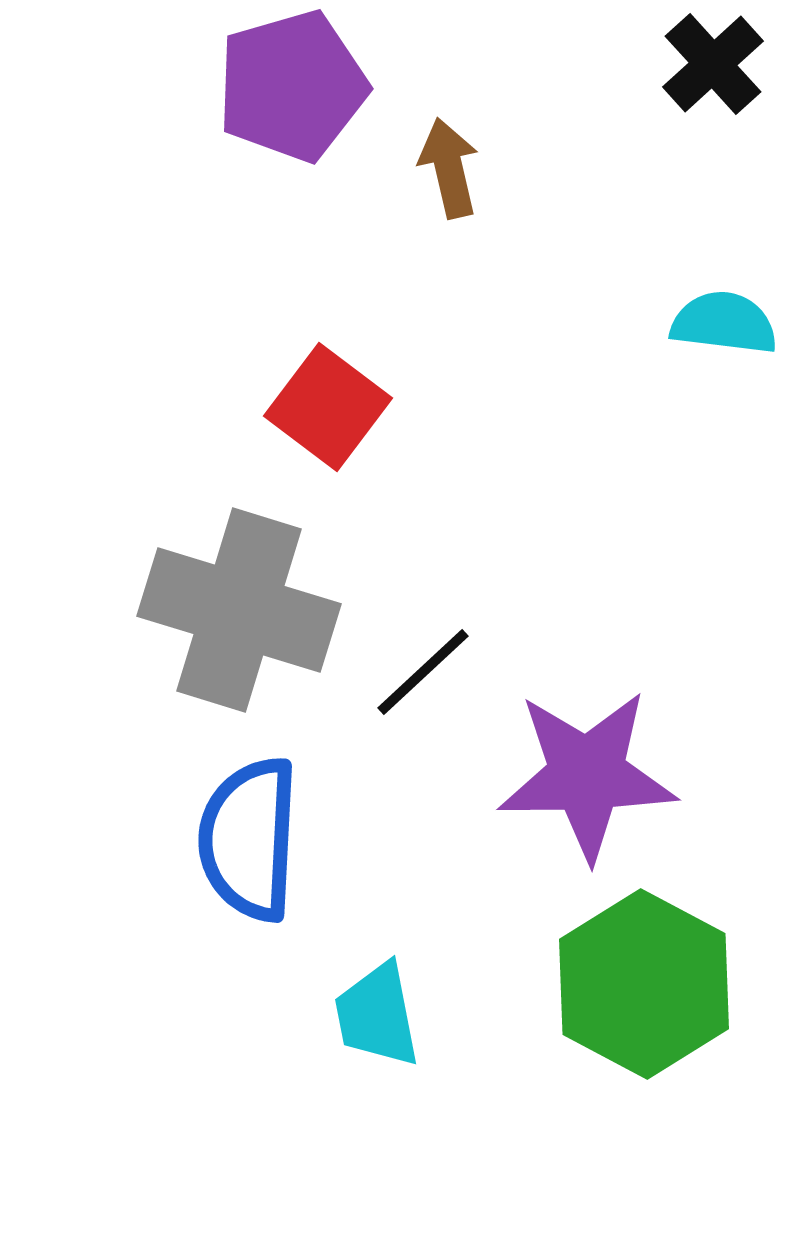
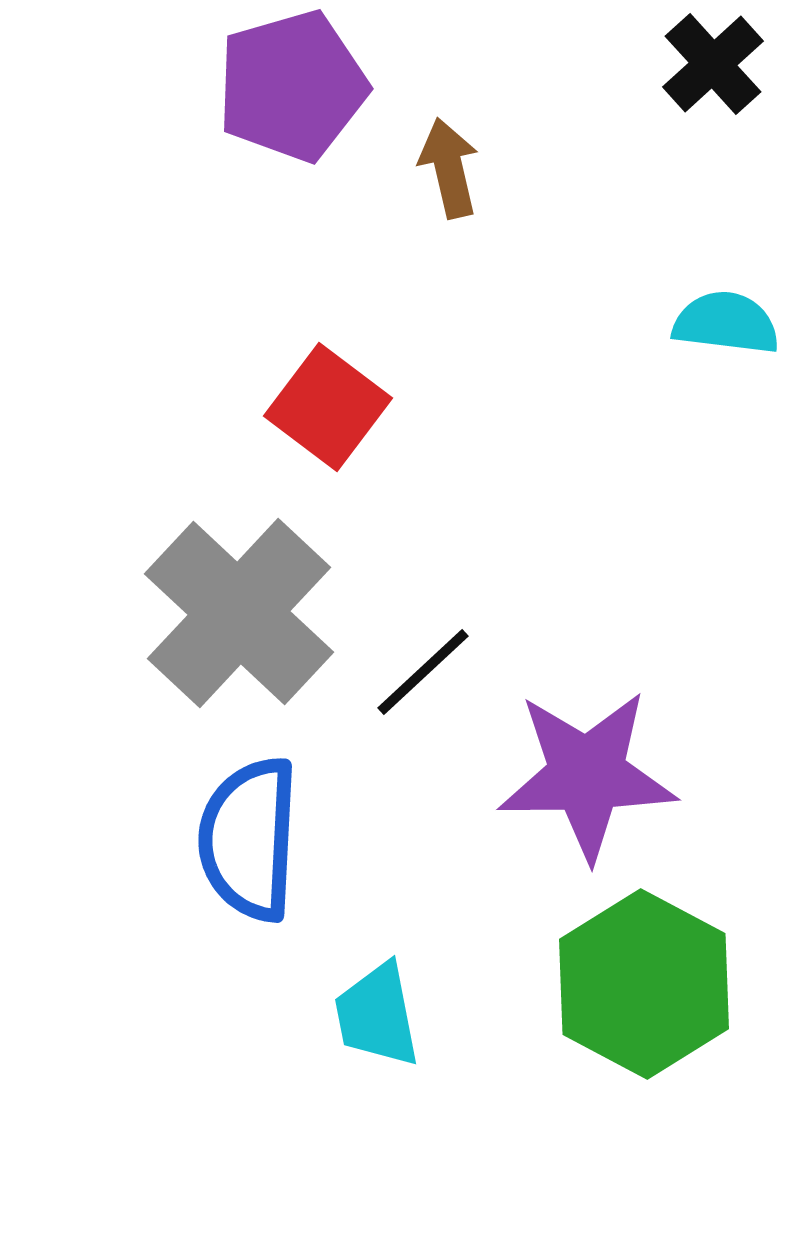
cyan semicircle: moved 2 px right
gray cross: moved 3 px down; rotated 26 degrees clockwise
